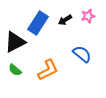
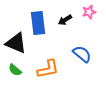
pink star: moved 1 px right, 4 px up
blue rectangle: rotated 40 degrees counterclockwise
black triangle: moved 1 px right, 1 px down; rotated 50 degrees clockwise
orange L-shape: moved 1 px up; rotated 15 degrees clockwise
